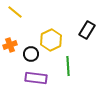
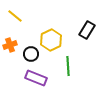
yellow line: moved 4 px down
purple rectangle: rotated 15 degrees clockwise
